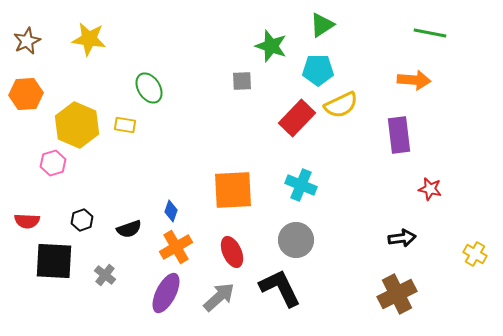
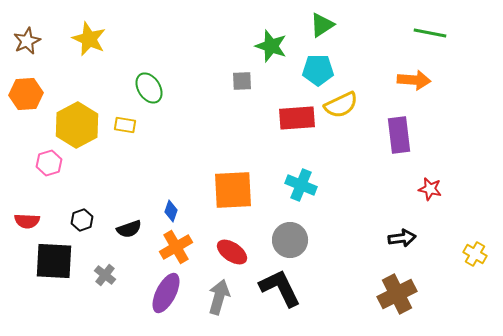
yellow star: rotated 16 degrees clockwise
red rectangle: rotated 42 degrees clockwise
yellow hexagon: rotated 9 degrees clockwise
pink hexagon: moved 4 px left
gray circle: moved 6 px left
red ellipse: rotated 32 degrees counterclockwise
gray arrow: rotated 32 degrees counterclockwise
